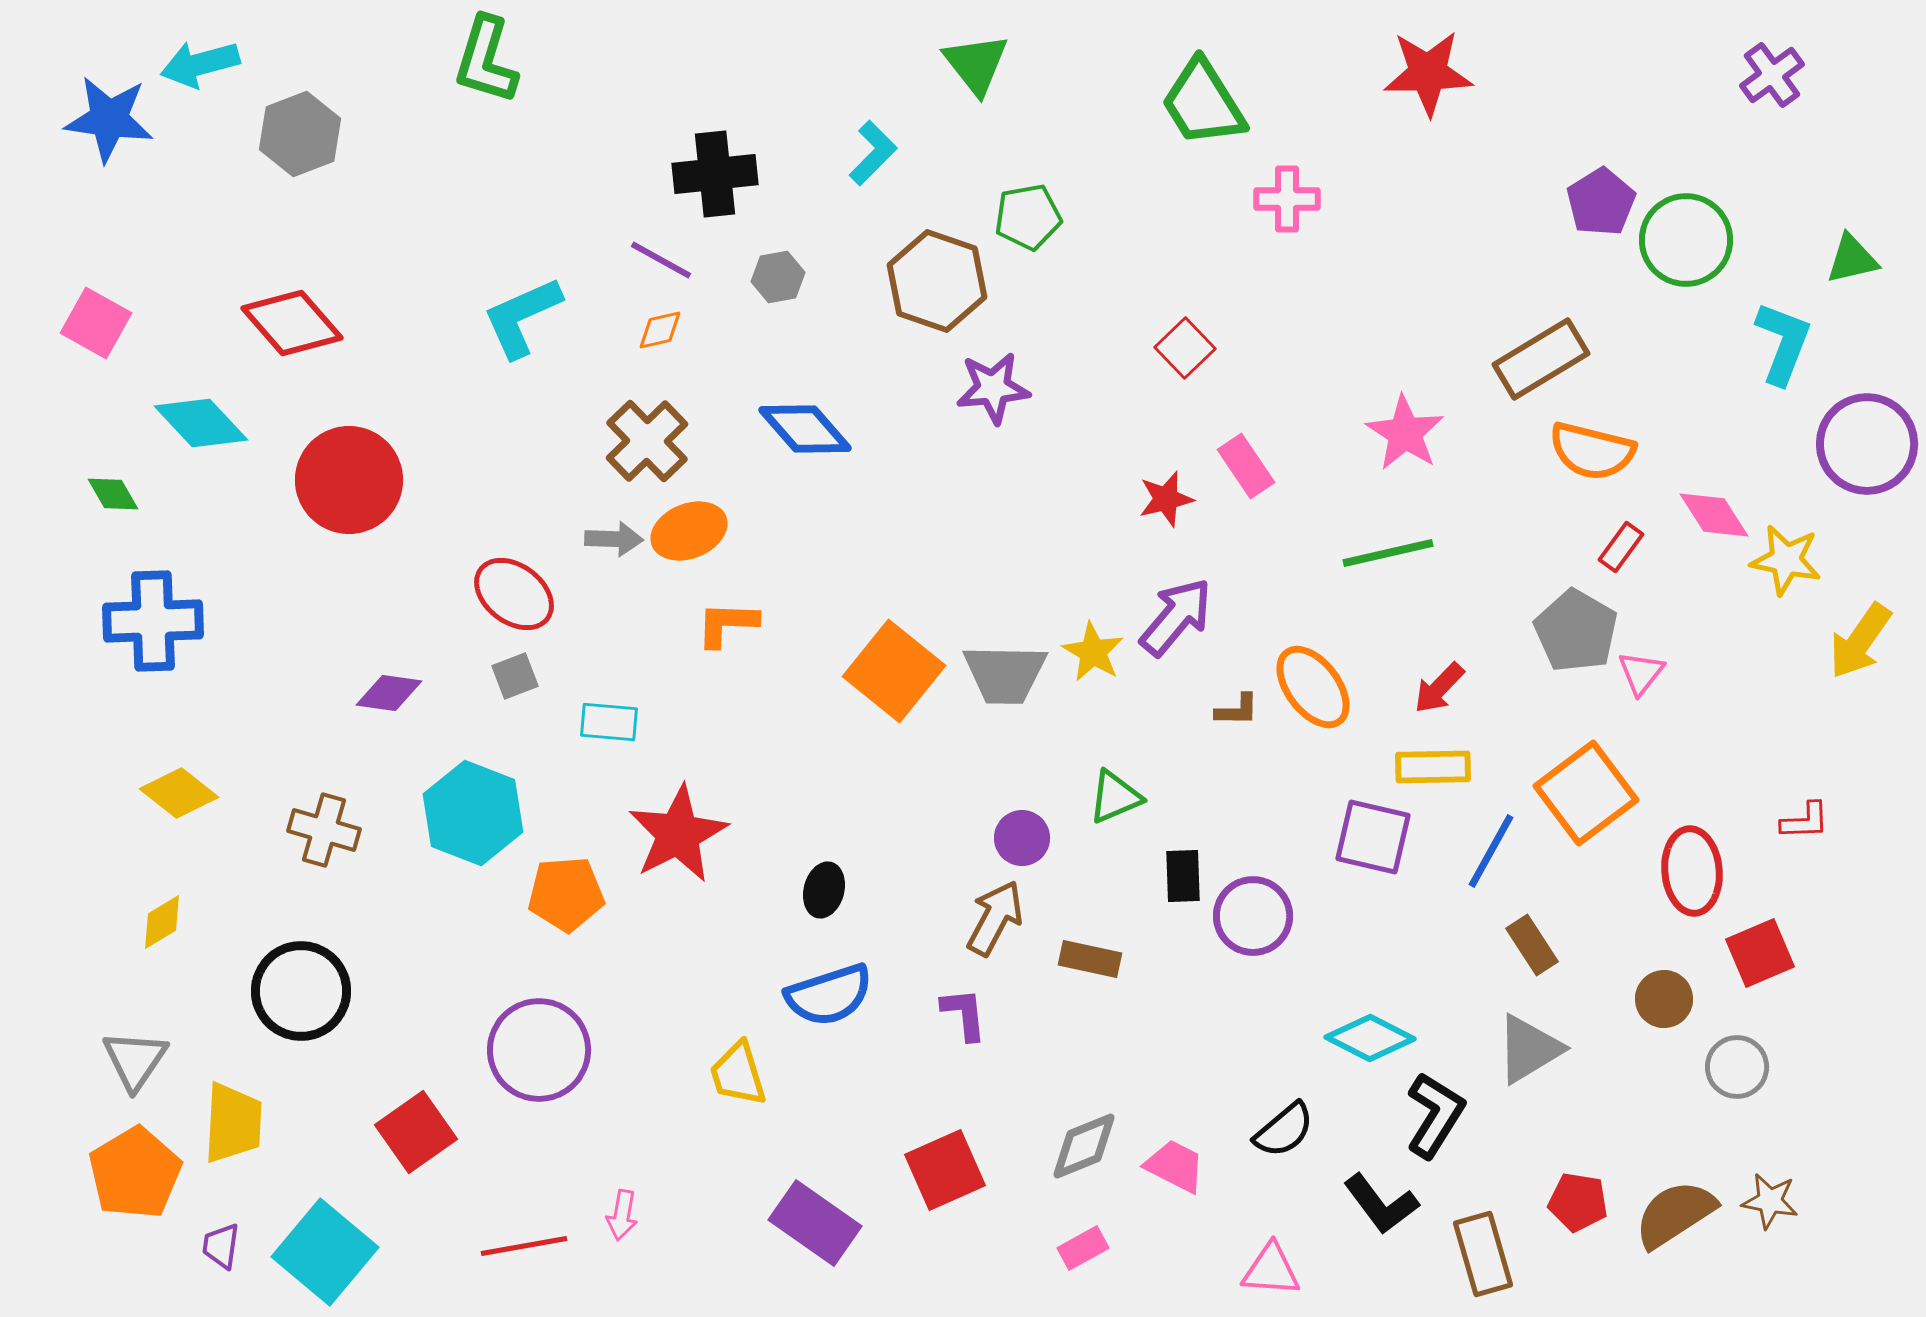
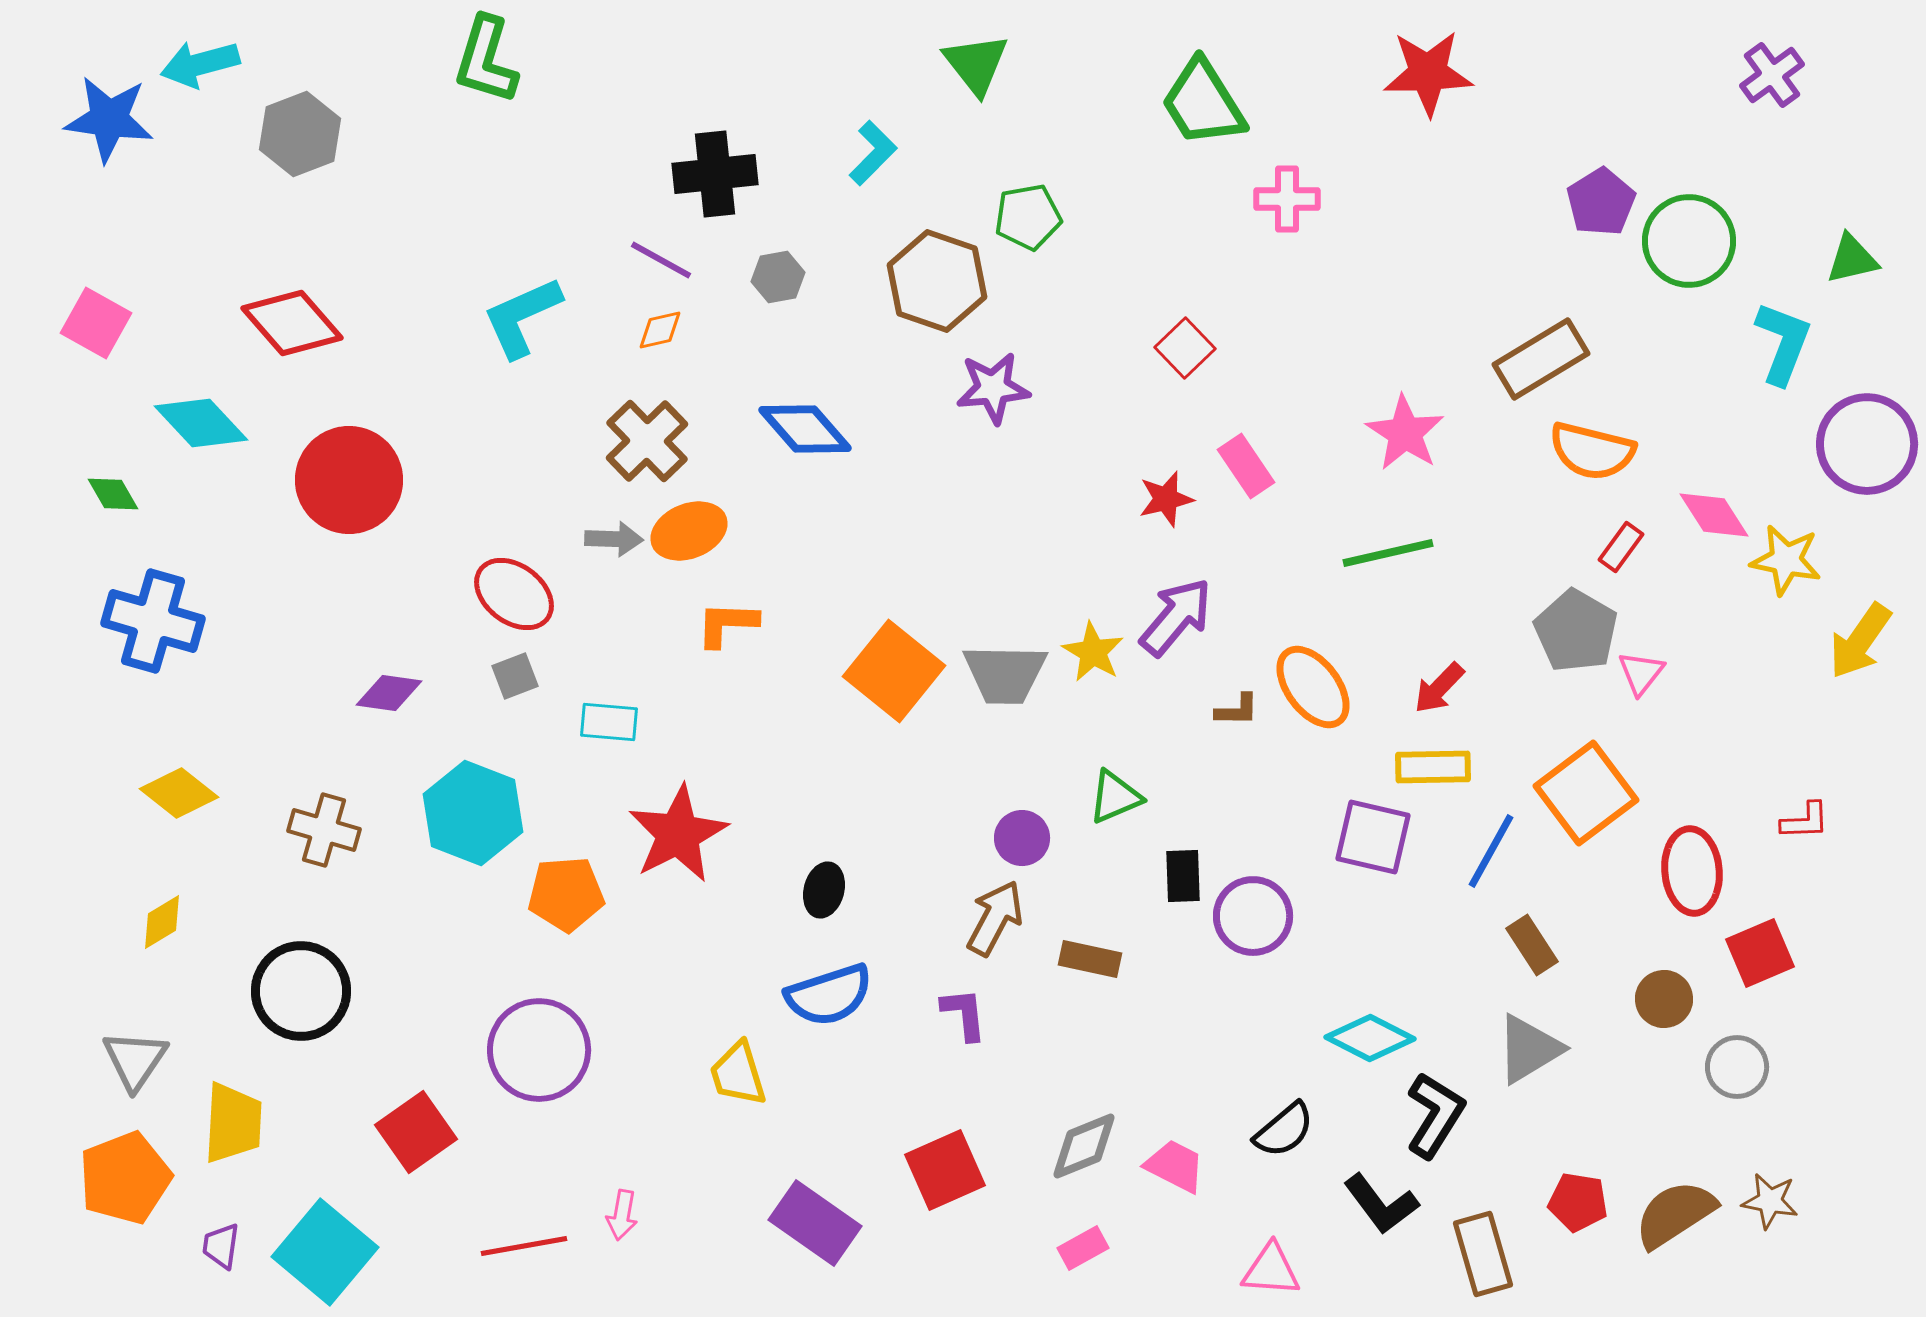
green circle at (1686, 240): moved 3 px right, 1 px down
blue cross at (153, 621): rotated 18 degrees clockwise
orange pentagon at (135, 1173): moved 10 px left, 5 px down; rotated 10 degrees clockwise
